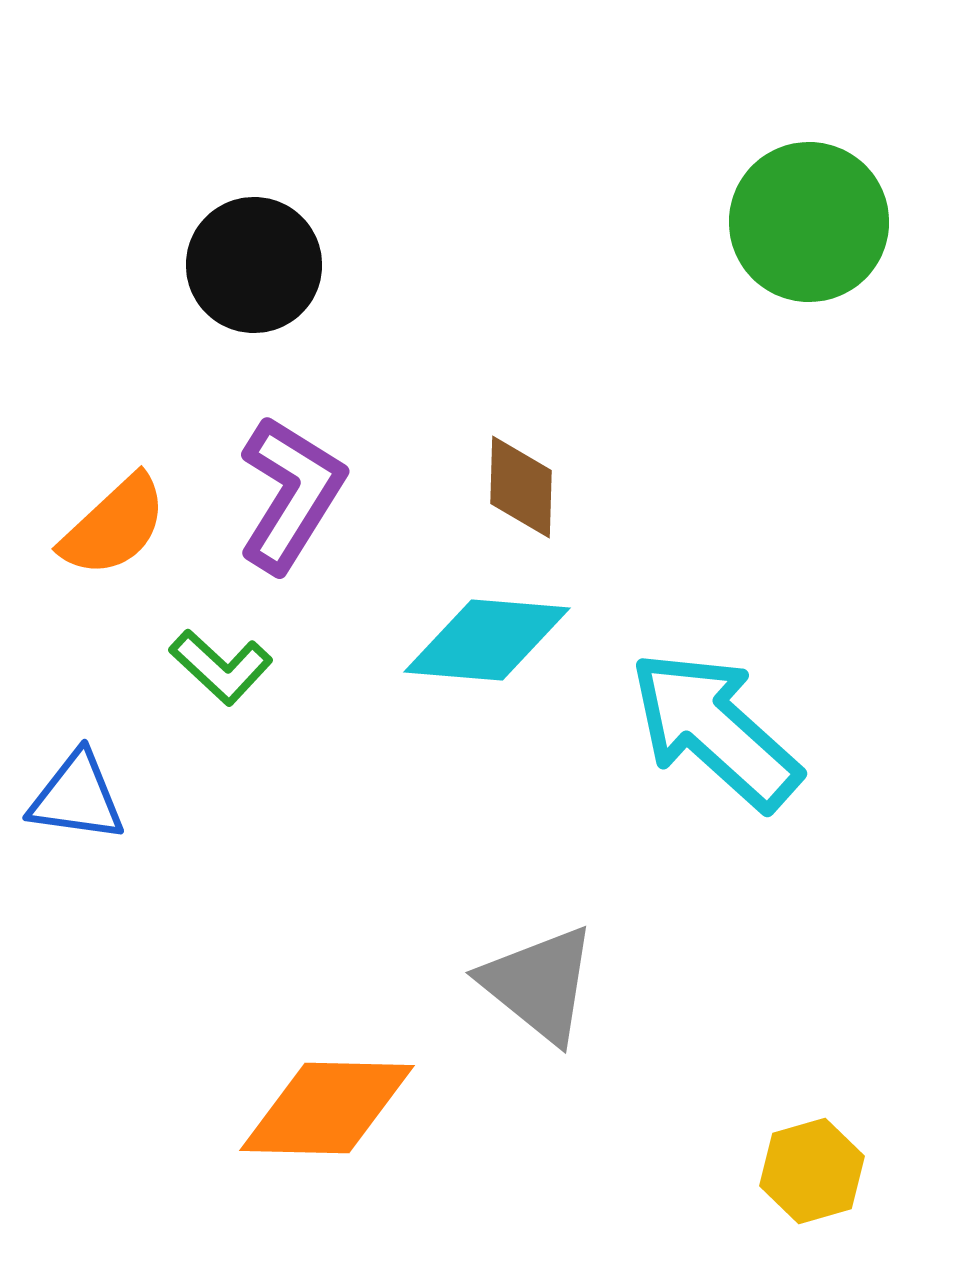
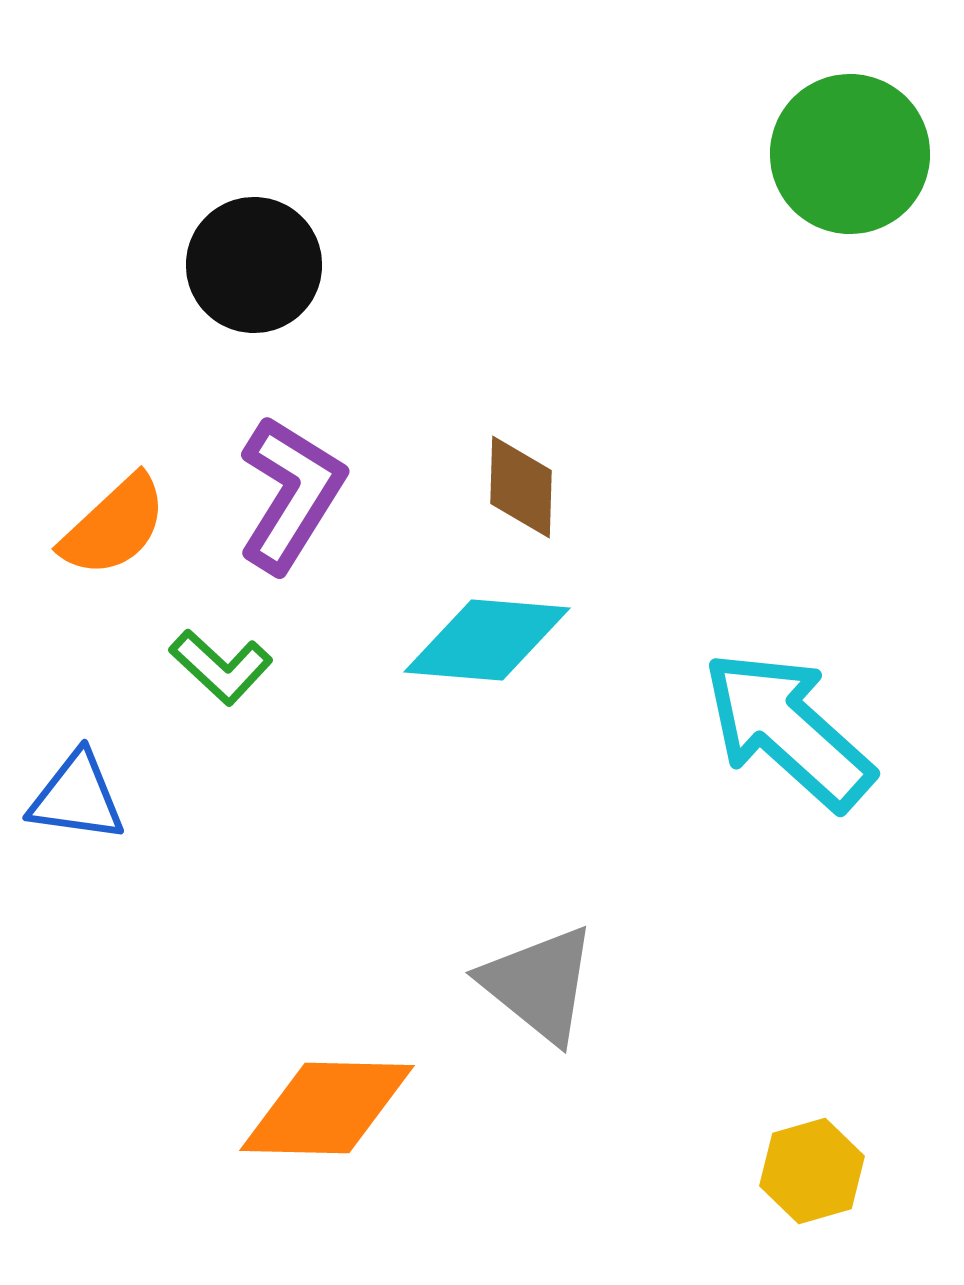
green circle: moved 41 px right, 68 px up
cyan arrow: moved 73 px right
